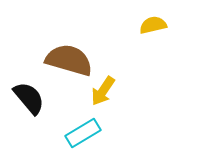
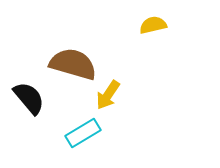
brown semicircle: moved 4 px right, 4 px down
yellow arrow: moved 5 px right, 4 px down
